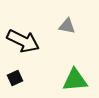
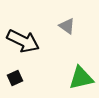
gray triangle: rotated 24 degrees clockwise
green triangle: moved 6 px right, 2 px up; rotated 8 degrees counterclockwise
